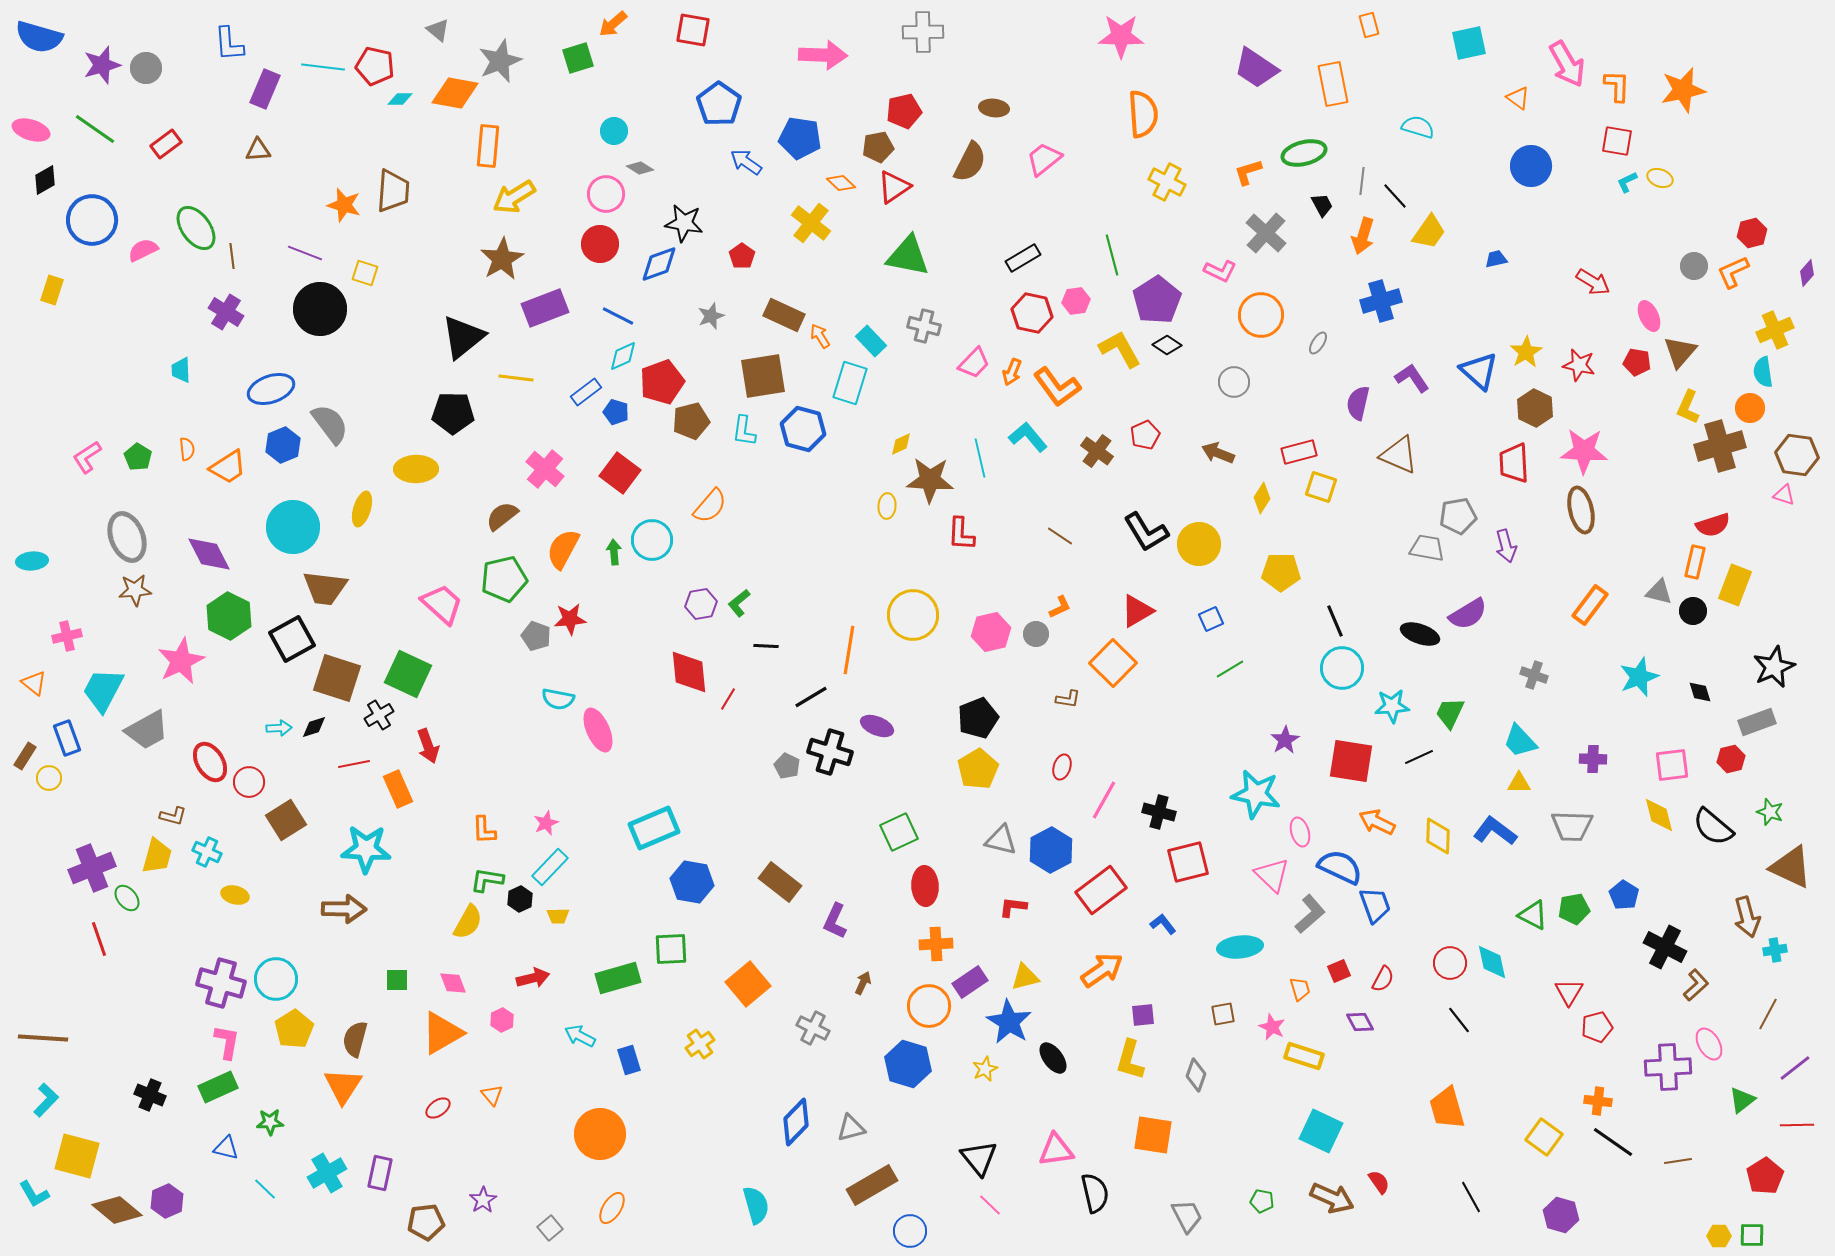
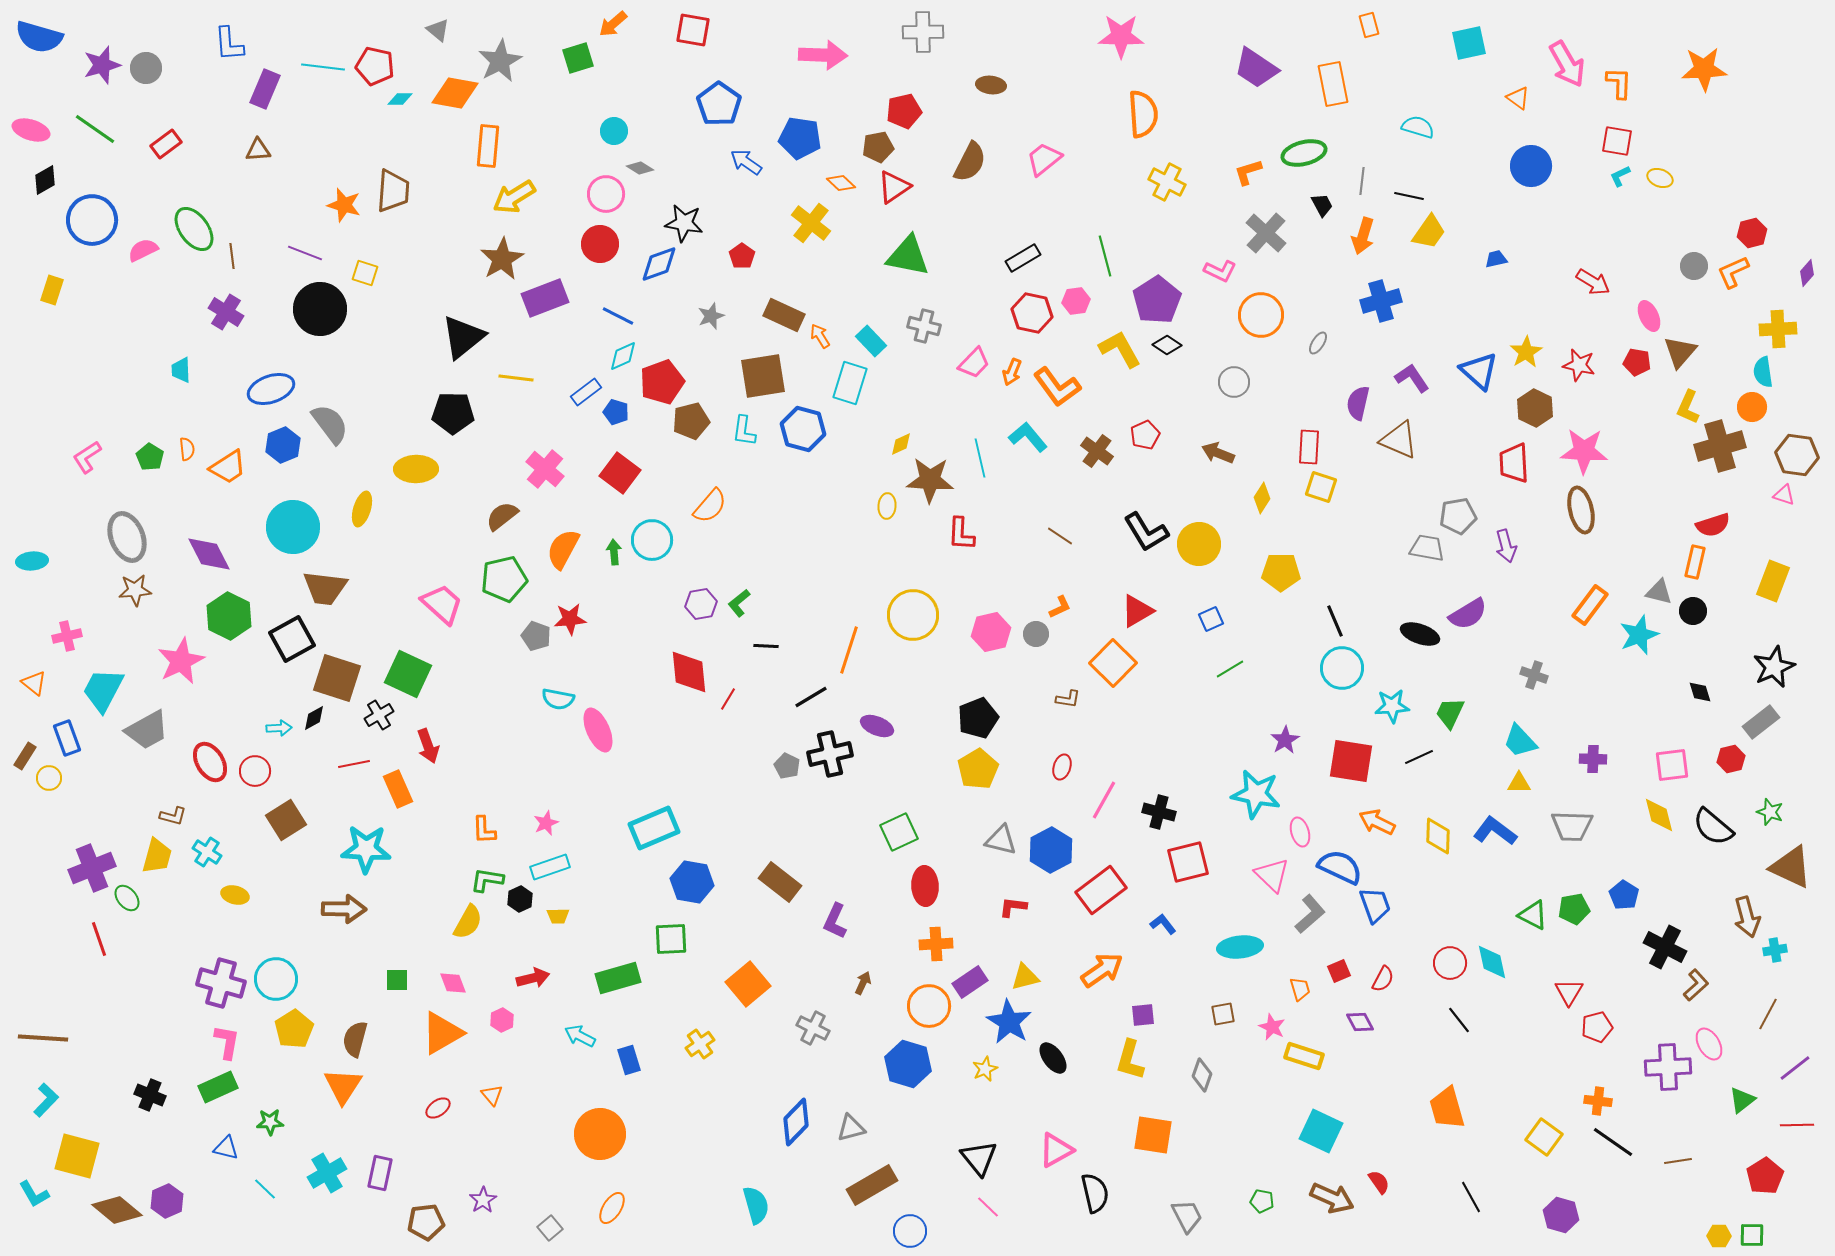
gray star at (500, 61): rotated 6 degrees counterclockwise
orange L-shape at (1617, 86): moved 2 px right, 3 px up
orange star at (1683, 90): moved 21 px right, 21 px up; rotated 9 degrees clockwise
brown ellipse at (994, 108): moved 3 px left, 23 px up
cyan L-shape at (1627, 182): moved 7 px left, 6 px up
black line at (1395, 196): moved 14 px right; rotated 36 degrees counterclockwise
green ellipse at (196, 228): moved 2 px left, 1 px down
green line at (1112, 255): moved 7 px left, 1 px down
purple rectangle at (545, 308): moved 10 px up
yellow cross at (1775, 330): moved 3 px right, 1 px up; rotated 21 degrees clockwise
orange circle at (1750, 408): moved 2 px right, 1 px up
red rectangle at (1299, 452): moved 10 px right, 5 px up; rotated 72 degrees counterclockwise
brown triangle at (1399, 455): moved 15 px up
green pentagon at (138, 457): moved 12 px right
yellow rectangle at (1735, 585): moved 38 px right, 4 px up
orange line at (849, 650): rotated 9 degrees clockwise
cyan star at (1639, 677): moved 42 px up
gray rectangle at (1757, 722): moved 4 px right; rotated 18 degrees counterclockwise
black diamond at (314, 727): moved 9 px up; rotated 12 degrees counterclockwise
black cross at (830, 752): moved 2 px down; rotated 30 degrees counterclockwise
red circle at (249, 782): moved 6 px right, 11 px up
cyan cross at (207, 852): rotated 8 degrees clockwise
cyan rectangle at (550, 867): rotated 27 degrees clockwise
green square at (671, 949): moved 10 px up
gray diamond at (1196, 1075): moved 6 px right
pink triangle at (1056, 1150): rotated 21 degrees counterclockwise
pink line at (990, 1205): moved 2 px left, 2 px down
